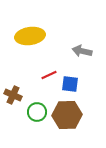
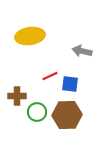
red line: moved 1 px right, 1 px down
brown cross: moved 4 px right, 1 px down; rotated 24 degrees counterclockwise
